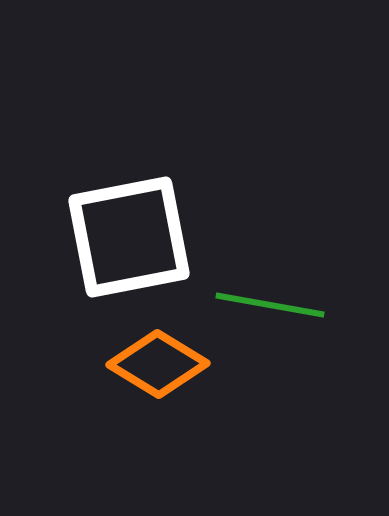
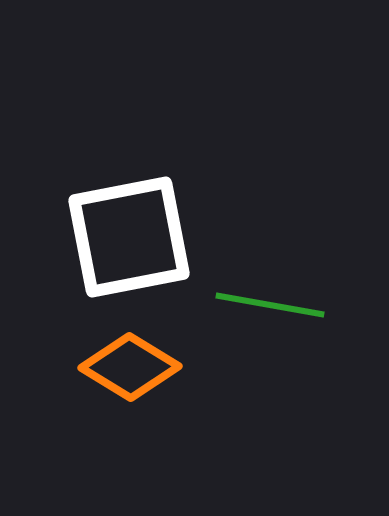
orange diamond: moved 28 px left, 3 px down
